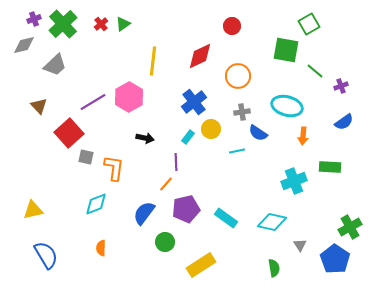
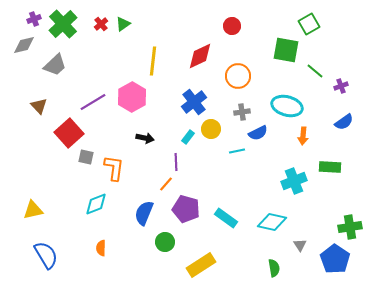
pink hexagon at (129, 97): moved 3 px right
blue semicircle at (258, 133): rotated 60 degrees counterclockwise
purple pentagon at (186, 209): rotated 28 degrees clockwise
blue semicircle at (144, 213): rotated 15 degrees counterclockwise
green cross at (350, 227): rotated 20 degrees clockwise
